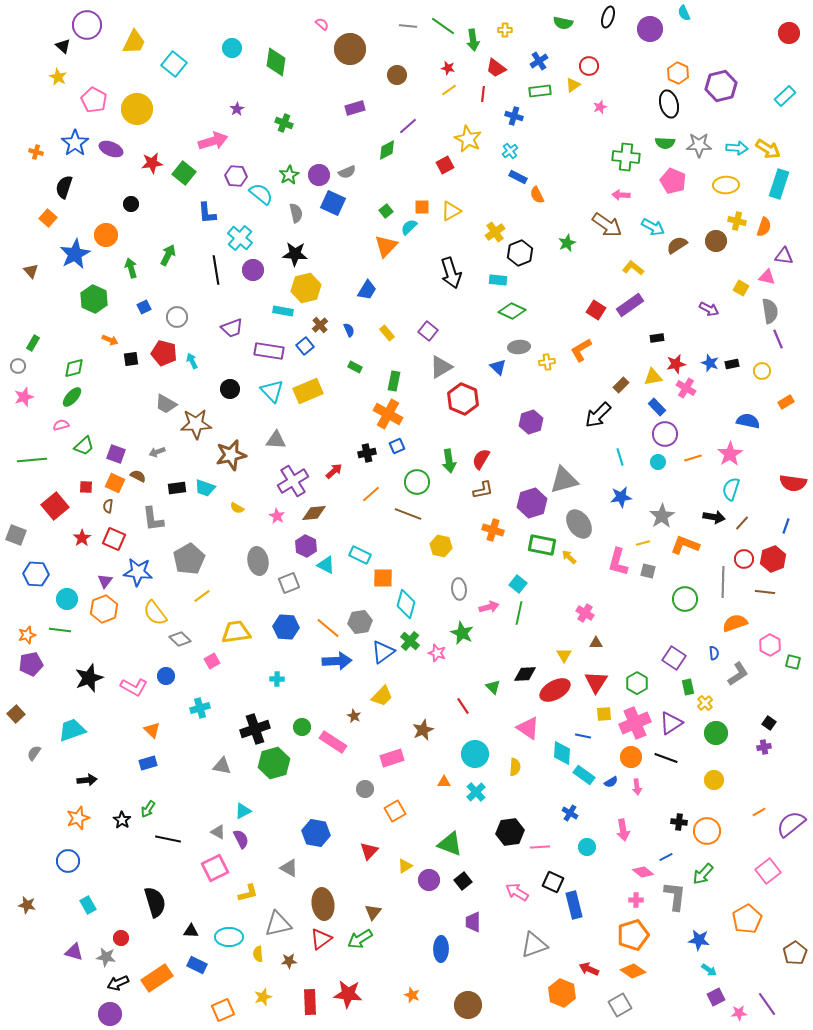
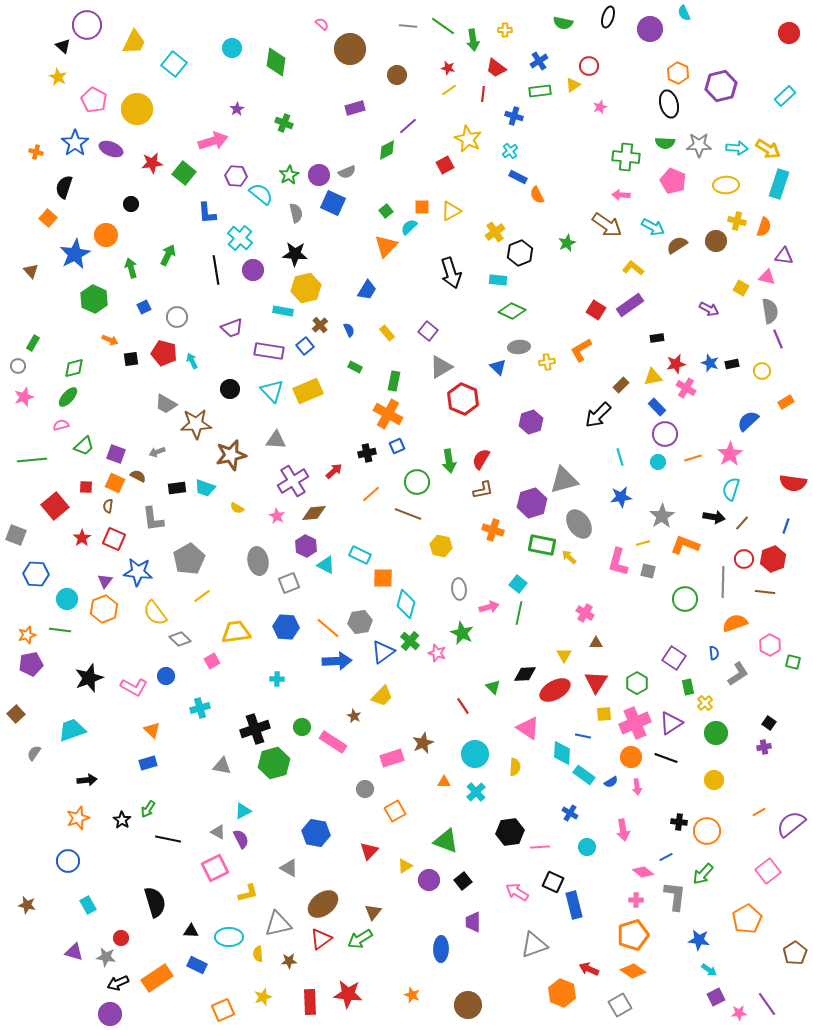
green ellipse at (72, 397): moved 4 px left
blue semicircle at (748, 421): rotated 55 degrees counterclockwise
brown star at (423, 730): moved 13 px down
green triangle at (450, 844): moved 4 px left, 3 px up
brown ellipse at (323, 904): rotated 60 degrees clockwise
